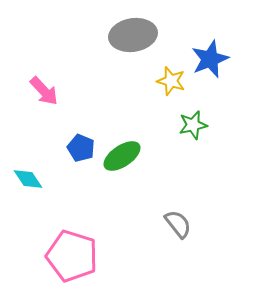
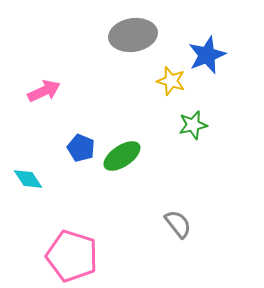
blue star: moved 3 px left, 4 px up
pink arrow: rotated 72 degrees counterclockwise
